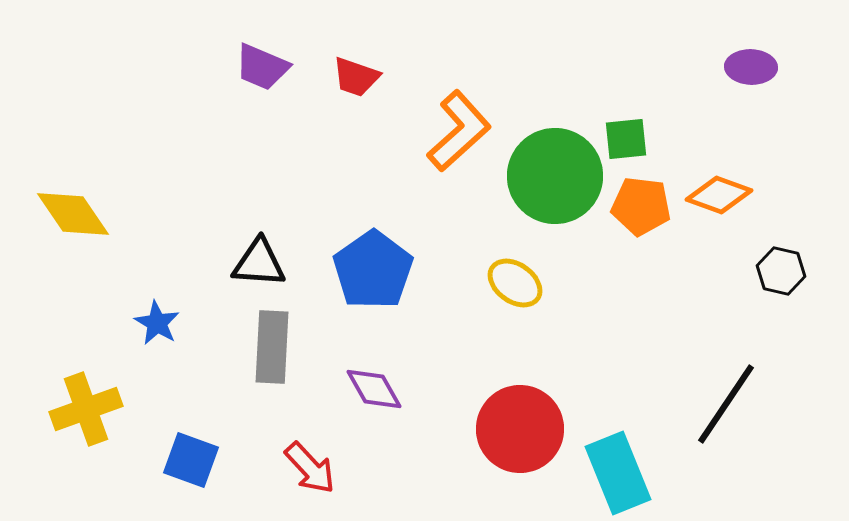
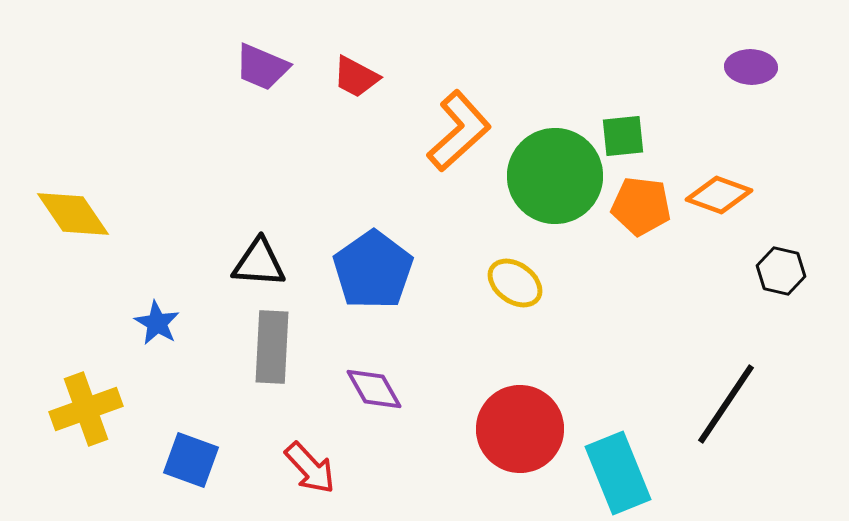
red trapezoid: rotated 9 degrees clockwise
green square: moved 3 px left, 3 px up
